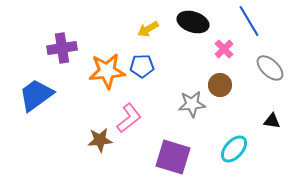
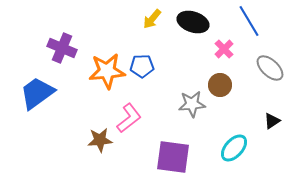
yellow arrow: moved 4 px right, 10 px up; rotated 20 degrees counterclockwise
purple cross: rotated 32 degrees clockwise
blue trapezoid: moved 1 px right, 2 px up
black triangle: rotated 42 degrees counterclockwise
cyan ellipse: moved 1 px up
purple square: rotated 9 degrees counterclockwise
